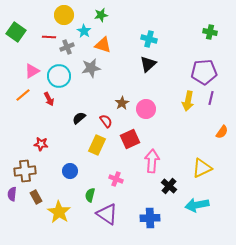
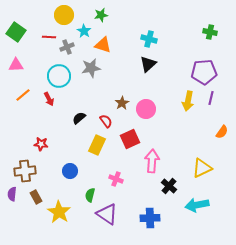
pink triangle: moved 16 px left, 6 px up; rotated 28 degrees clockwise
